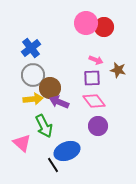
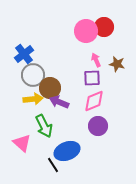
pink circle: moved 8 px down
blue cross: moved 7 px left, 6 px down
pink arrow: rotated 136 degrees counterclockwise
brown star: moved 1 px left, 6 px up
pink diamond: rotated 75 degrees counterclockwise
